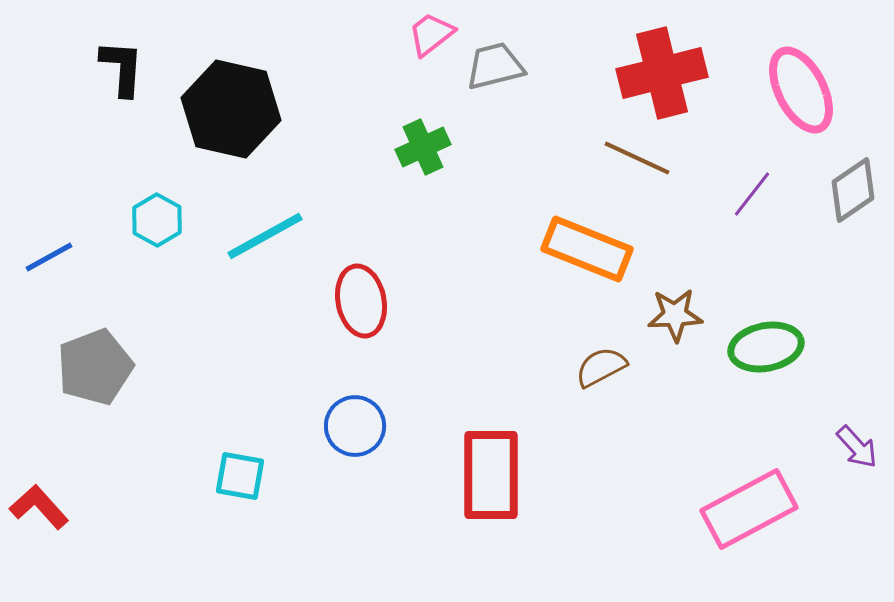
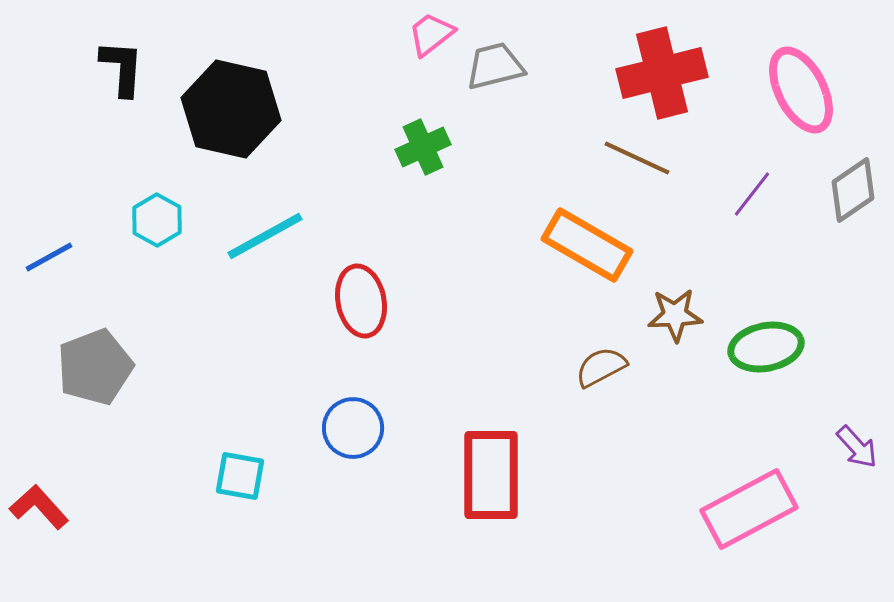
orange rectangle: moved 4 px up; rotated 8 degrees clockwise
blue circle: moved 2 px left, 2 px down
